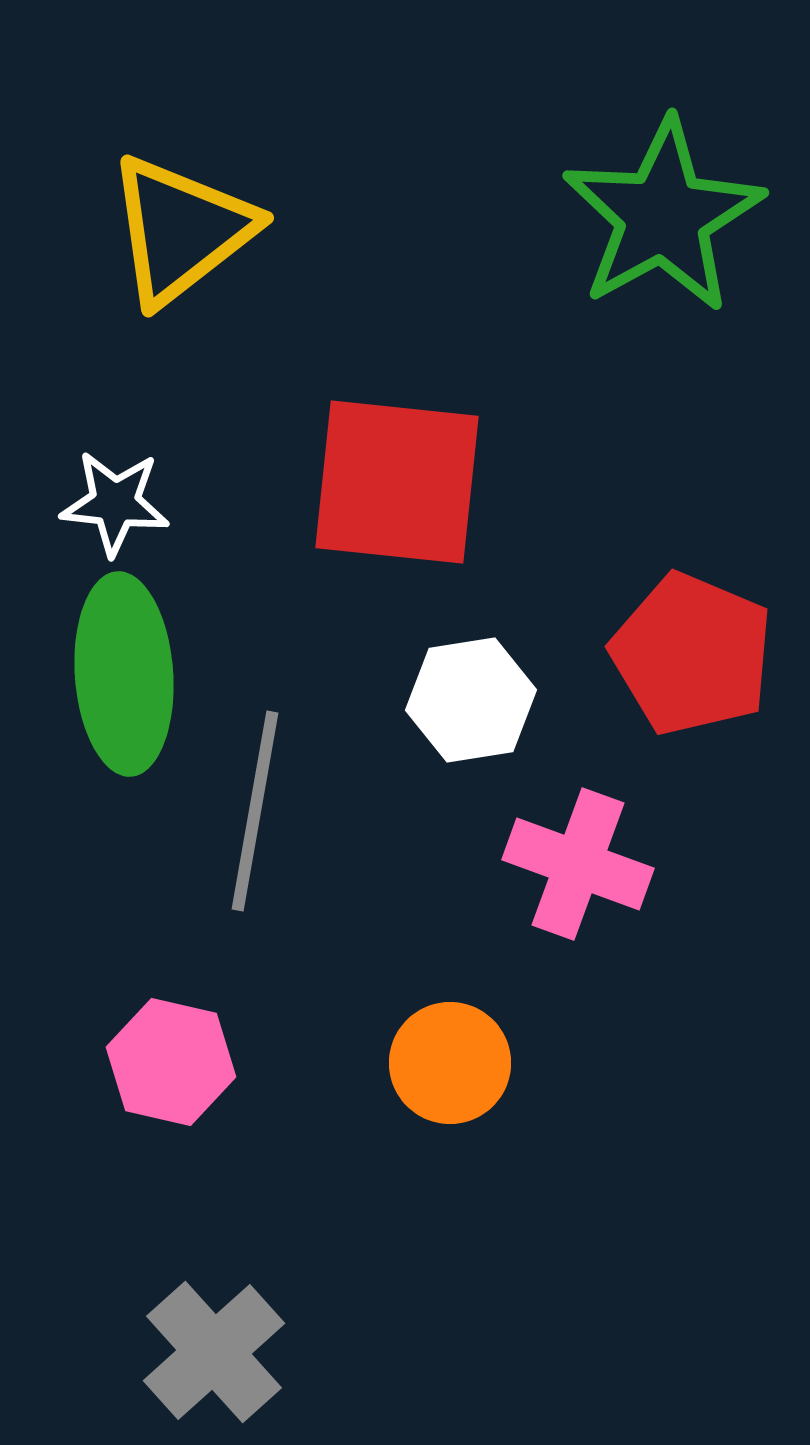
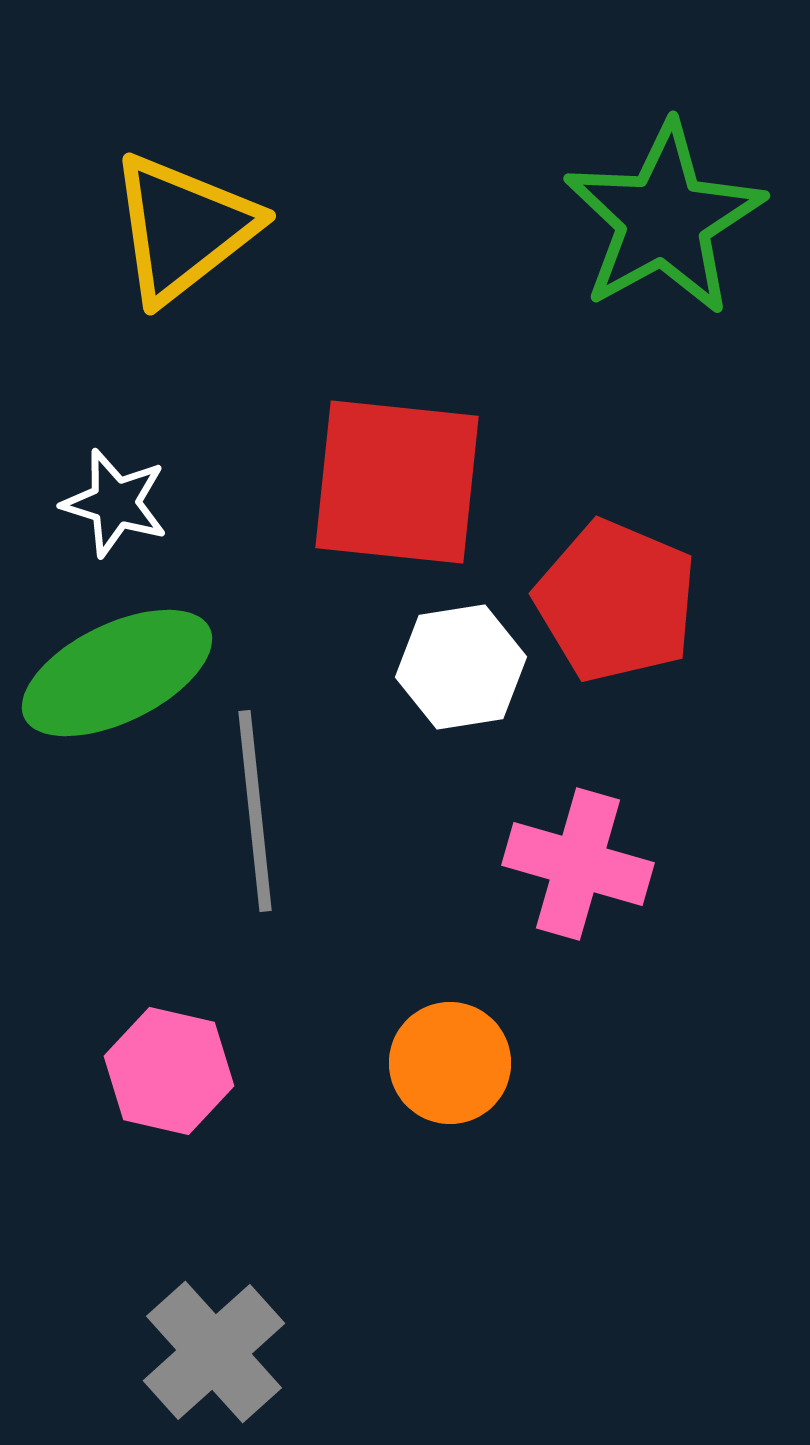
green star: moved 1 px right, 3 px down
yellow triangle: moved 2 px right, 2 px up
white star: rotated 11 degrees clockwise
red pentagon: moved 76 px left, 53 px up
green ellipse: moved 7 px left, 1 px up; rotated 68 degrees clockwise
white hexagon: moved 10 px left, 33 px up
gray line: rotated 16 degrees counterclockwise
pink cross: rotated 4 degrees counterclockwise
pink hexagon: moved 2 px left, 9 px down
